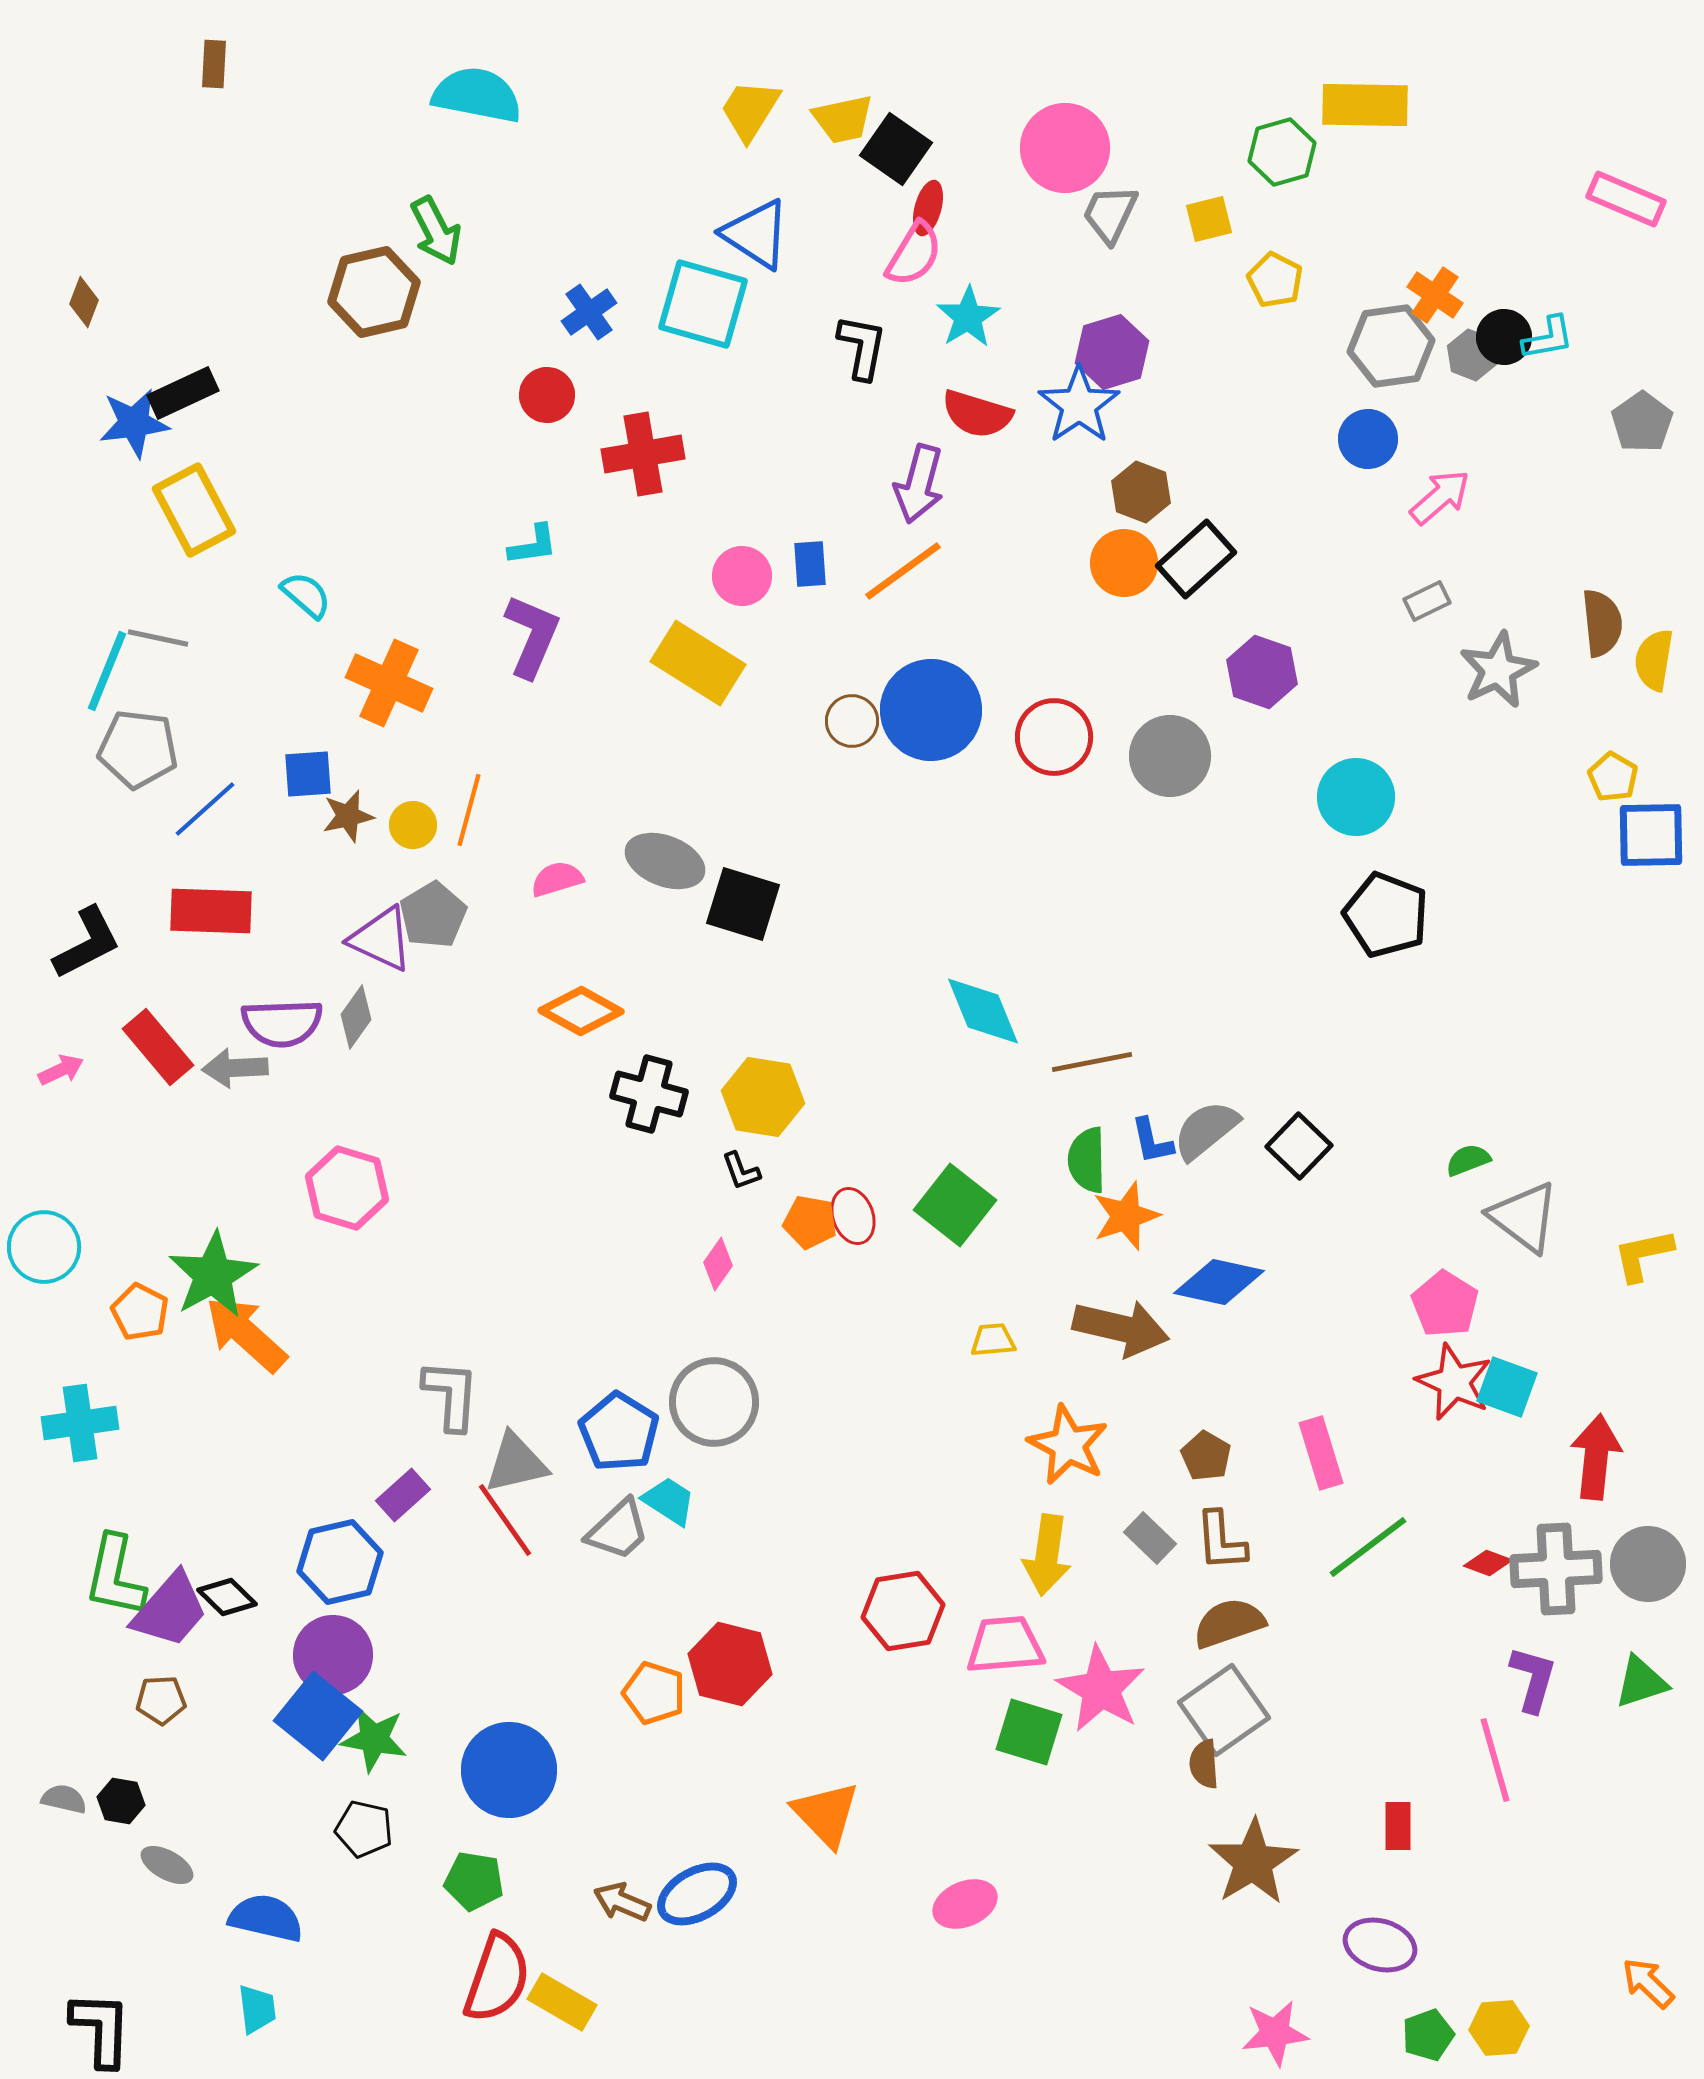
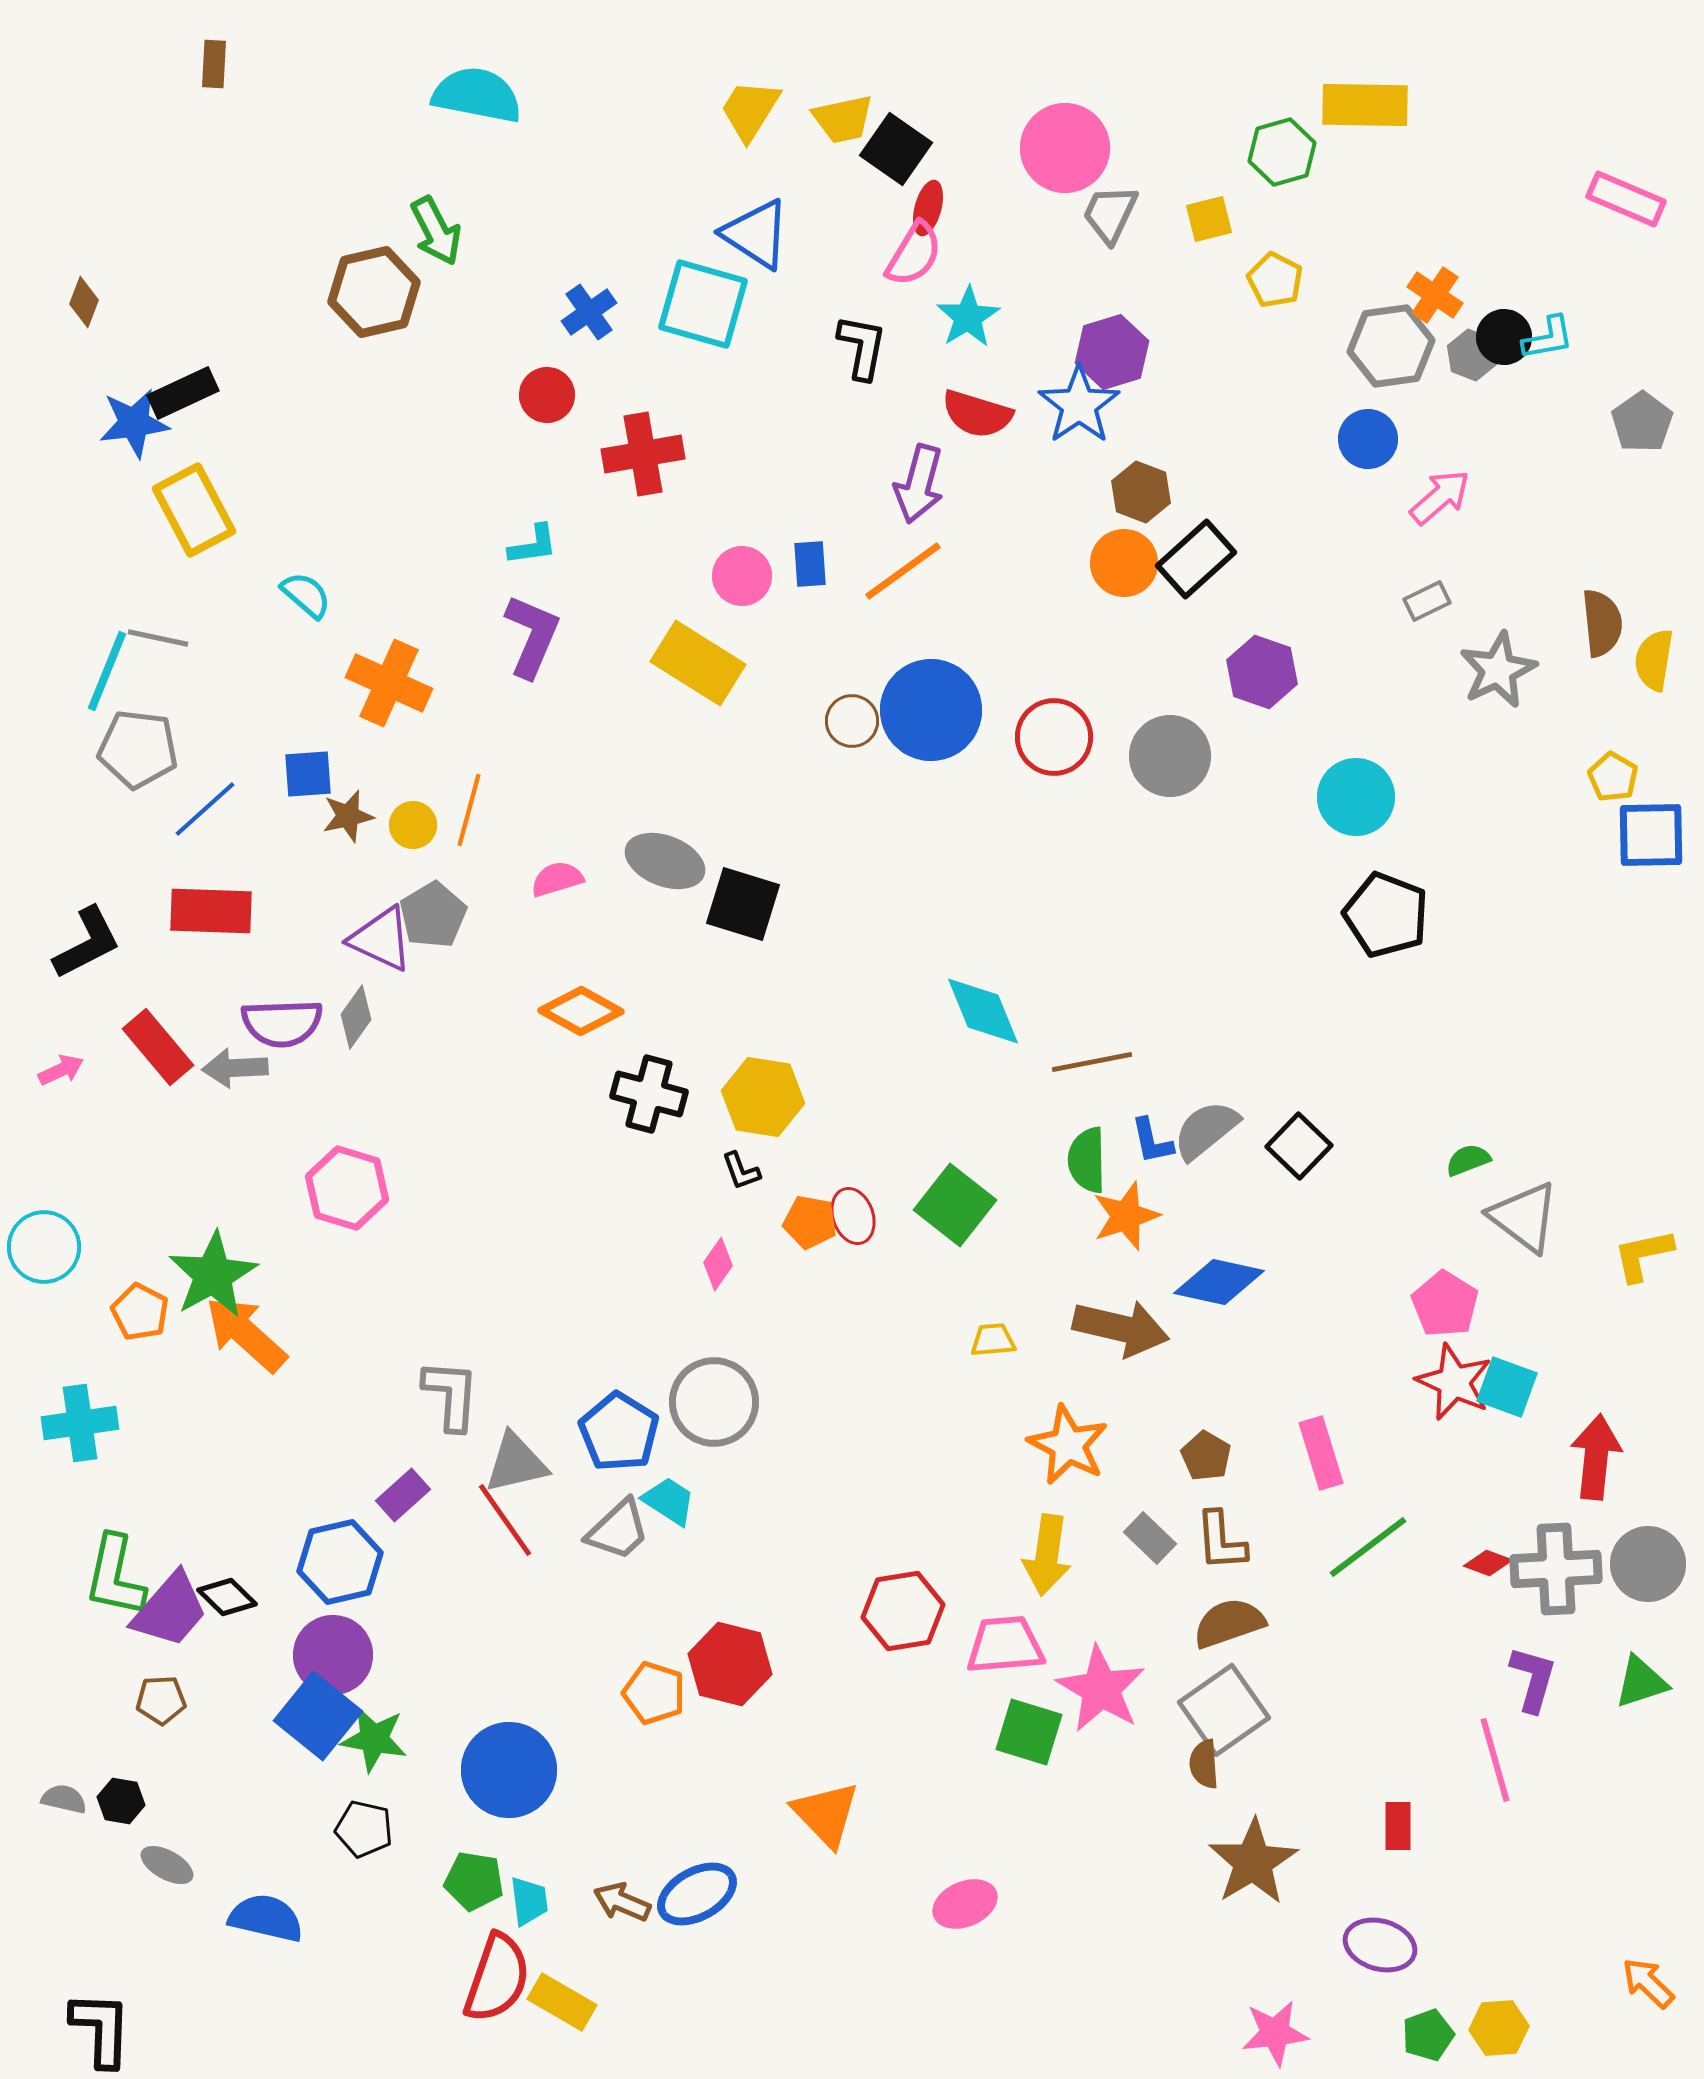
cyan trapezoid at (257, 2009): moved 272 px right, 108 px up
